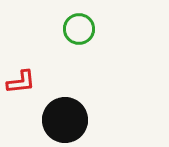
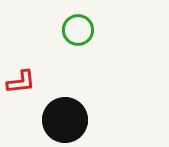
green circle: moved 1 px left, 1 px down
